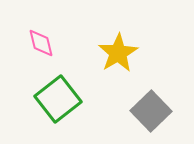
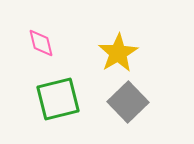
green square: rotated 24 degrees clockwise
gray square: moved 23 px left, 9 px up
